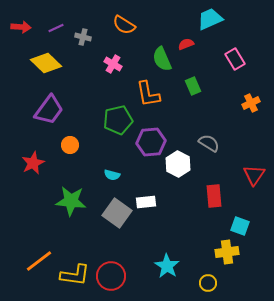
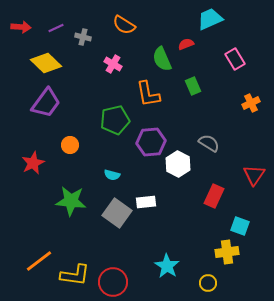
purple trapezoid: moved 3 px left, 7 px up
green pentagon: moved 3 px left
red rectangle: rotated 30 degrees clockwise
red circle: moved 2 px right, 6 px down
